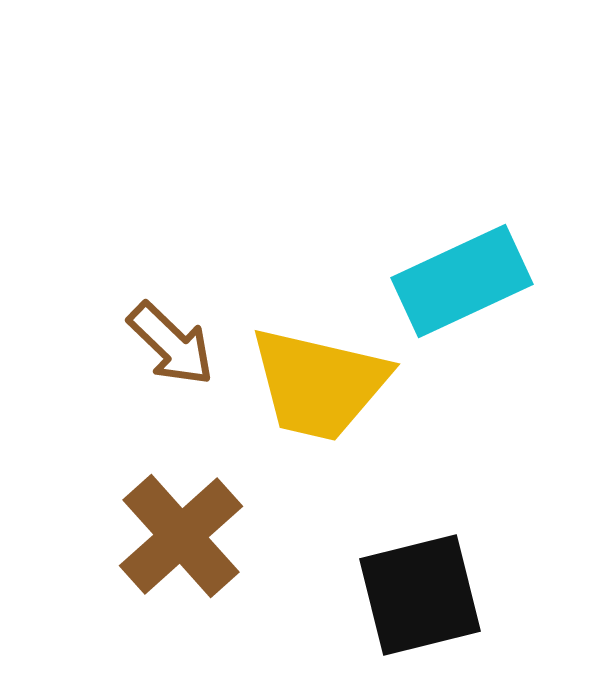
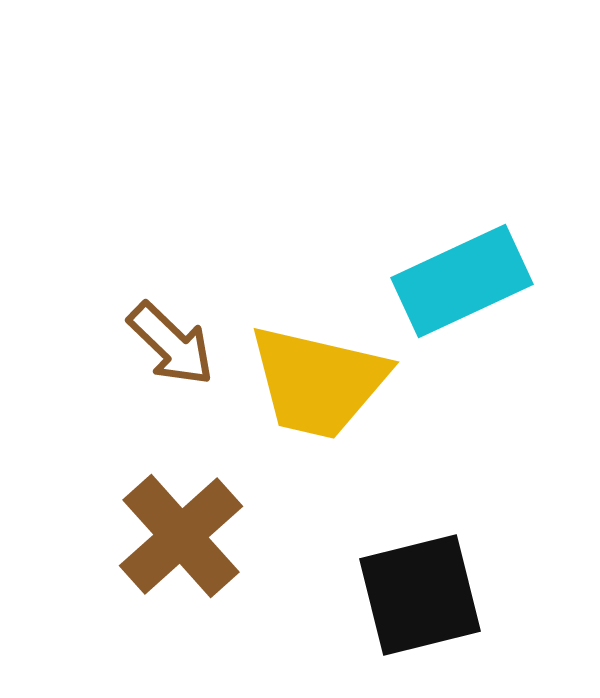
yellow trapezoid: moved 1 px left, 2 px up
